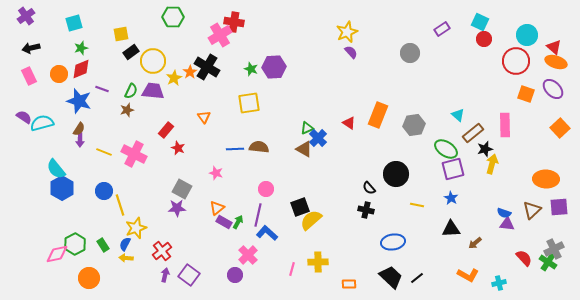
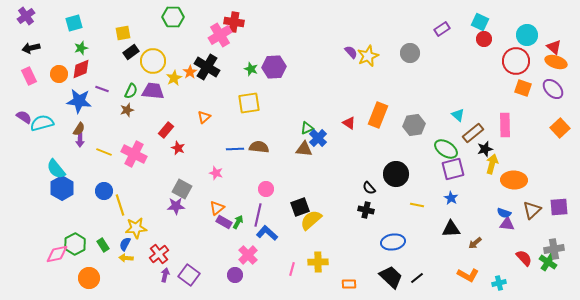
yellow star at (347, 32): moved 21 px right, 24 px down
yellow square at (121, 34): moved 2 px right, 1 px up
orange square at (526, 94): moved 3 px left, 6 px up
blue star at (79, 101): rotated 10 degrees counterclockwise
orange triangle at (204, 117): rotated 24 degrees clockwise
brown triangle at (304, 149): rotated 24 degrees counterclockwise
orange ellipse at (546, 179): moved 32 px left, 1 px down
purple star at (177, 208): moved 1 px left, 2 px up
yellow star at (136, 228): rotated 15 degrees clockwise
gray cross at (554, 249): rotated 18 degrees clockwise
red cross at (162, 251): moved 3 px left, 3 px down
